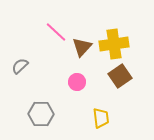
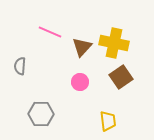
pink line: moved 6 px left; rotated 20 degrees counterclockwise
yellow cross: moved 1 px up; rotated 20 degrees clockwise
gray semicircle: rotated 42 degrees counterclockwise
brown square: moved 1 px right, 1 px down
pink circle: moved 3 px right
yellow trapezoid: moved 7 px right, 3 px down
